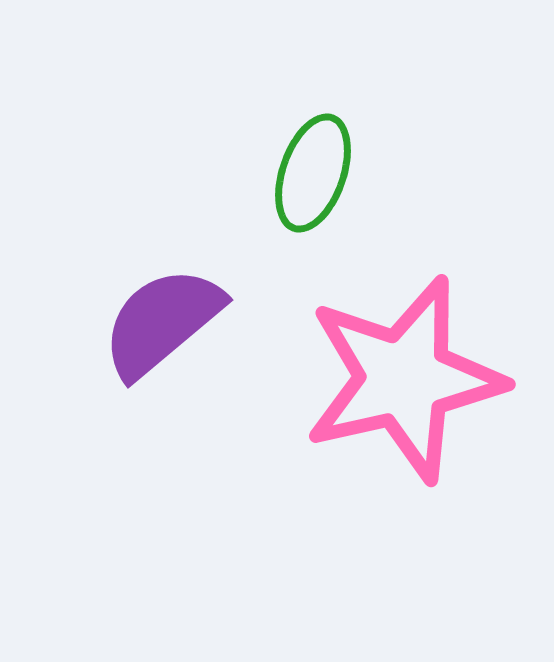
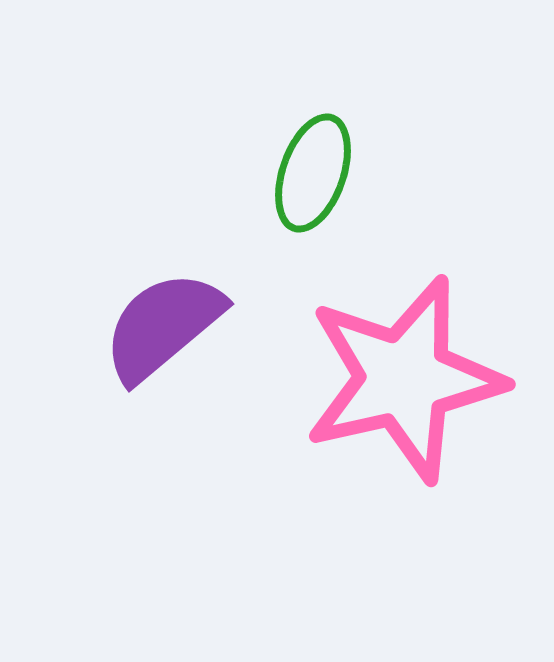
purple semicircle: moved 1 px right, 4 px down
